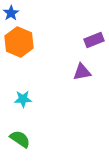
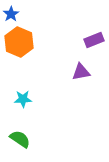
blue star: moved 1 px down
purple triangle: moved 1 px left
